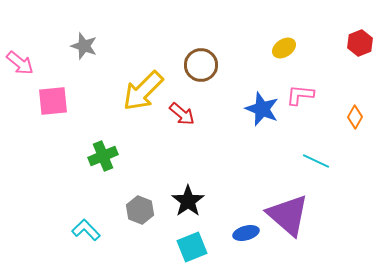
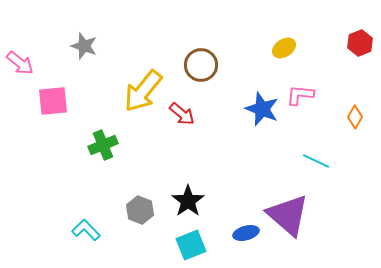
yellow arrow: rotated 6 degrees counterclockwise
green cross: moved 11 px up
cyan square: moved 1 px left, 2 px up
